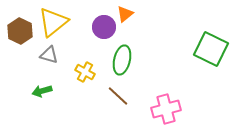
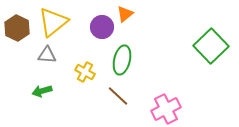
purple circle: moved 2 px left
brown hexagon: moved 3 px left, 3 px up
green square: moved 3 px up; rotated 20 degrees clockwise
gray triangle: moved 2 px left; rotated 12 degrees counterclockwise
pink cross: rotated 12 degrees counterclockwise
